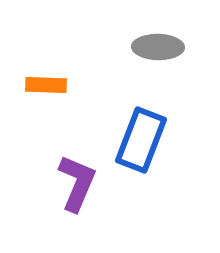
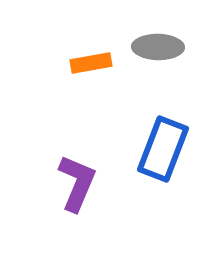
orange rectangle: moved 45 px right, 22 px up; rotated 12 degrees counterclockwise
blue rectangle: moved 22 px right, 9 px down
